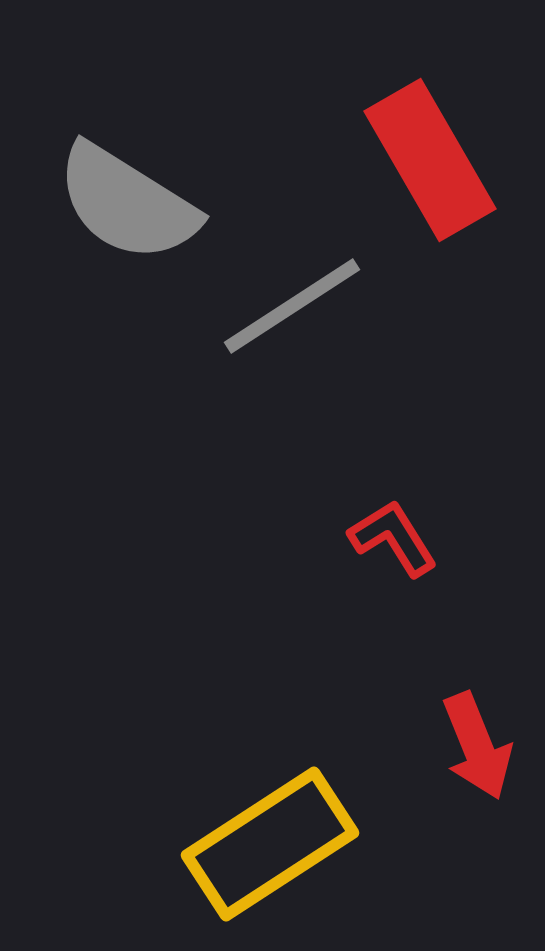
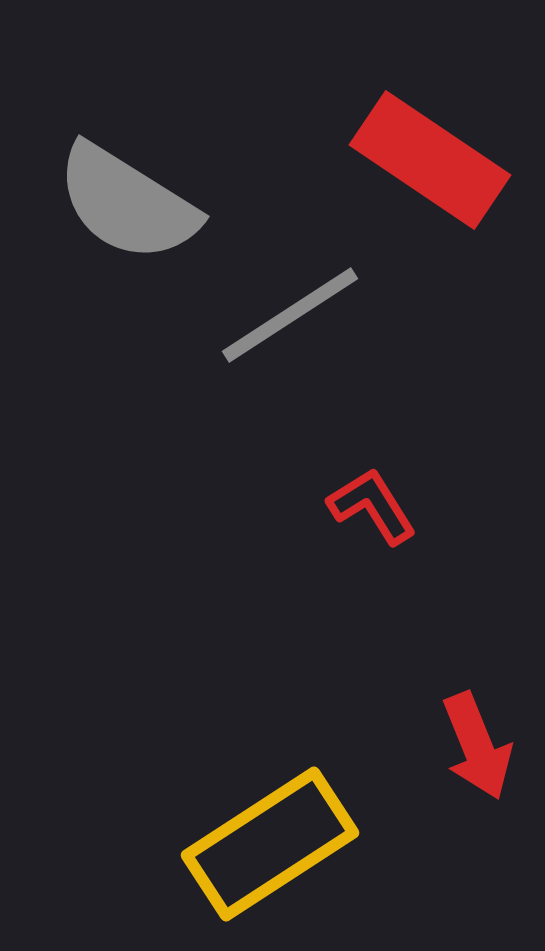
red rectangle: rotated 26 degrees counterclockwise
gray line: moved 2 px left, 9 px down
red L-shape: moved 21 px left, 32 px up
